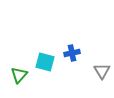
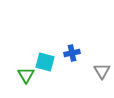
green triangle: moved 7 px right; rotated 12 degrees counterclockwise
